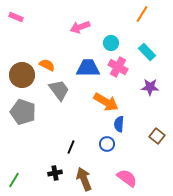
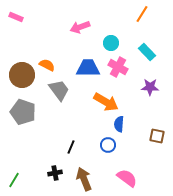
brown square: rotated 28 degrees counterclockwise
blue circle: moved 1 px right, 1 px down
